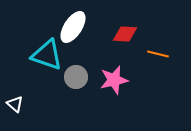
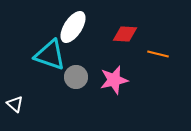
cyan triangle: moved 3 px right
